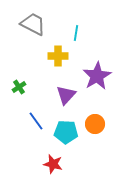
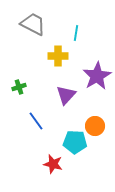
green cross: rotated 16 degrees clockwise
orange circle: moved 2 px down
cyan pentagon: moved 9 px right, 10 px down
